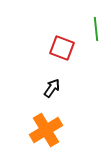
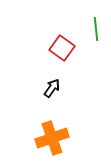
red square: rotated 15 degrees clockwise
orange cross: moved 6 px right, 8 px down; rotated 12 degrees clockwise
